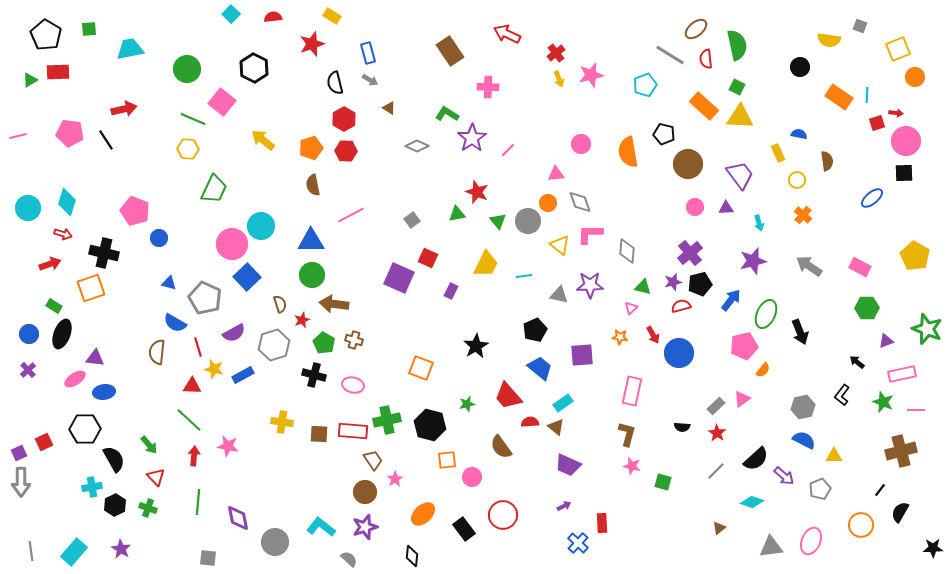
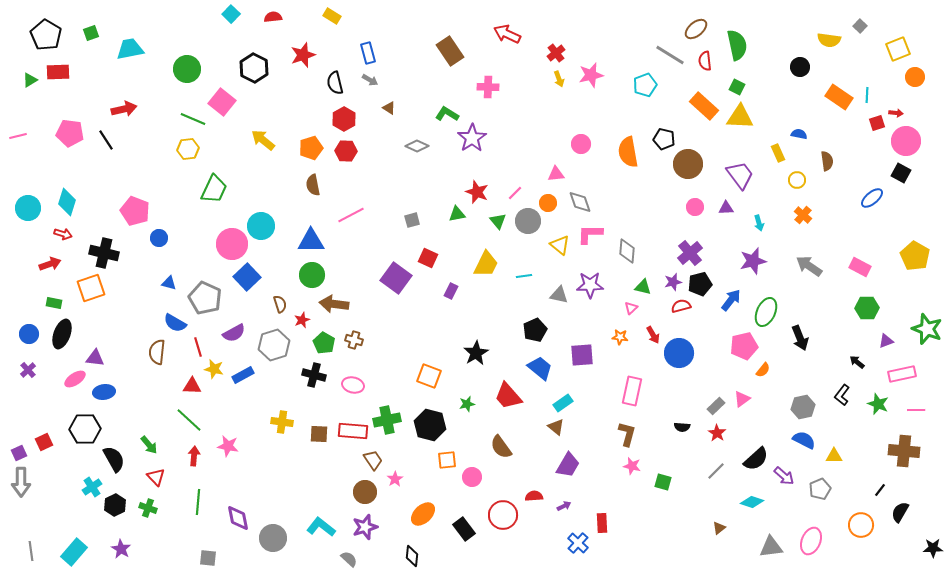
gray square at (860, 26): rotated 24 degrees clockwise
green square at (89, 29): moved 2 px right, 4 px down; rotated 14 degrees counterclockwise
red star at (312, 44): moved 9 px left, 11 px down
red semicircle at (706, 59): moved 1 px left, 2 px down
black pentagon at (664, 134): moved 5 px down
yellow hexagon at (188, 149): rotated 10 degrees counterclockwise
pink line at (508, 150): moved 7 px right, 43 px down
black square at (904, 173): moved 3 px left; rotated 30 degrees clockwise
gray square at (412, 220): rotated 21 degrees clockwise
purple square at (399, 278): moved 3 px left; rotated 12 degrees clockwise
green rectangle at (54, 306): moved 3 px up; rotated 21 degrees counterclockwise
green ellipse at (766, 314): moved 2 px up
black arrow at (800, 332): moved 6 px down
black star at (476, 346): moved 7 px down
orange square at (421, 368): moved 8 px right, 8 px down
green star at (883, 402): moved 5 px left, 2 px down
red semicircle at (530, 422): moved 4 px right, 74 px down
brown cross at (901, 451): moved 3 px right; rotated 20 degrees clockwise
purple trapezoid at (568, 465): rotated 84 degrees counterclockwise
cyan cross at (92, 487): rotated 24 degrees counterclockwise
gray circle at (275, 542): moved 2 px left, 4 px up
